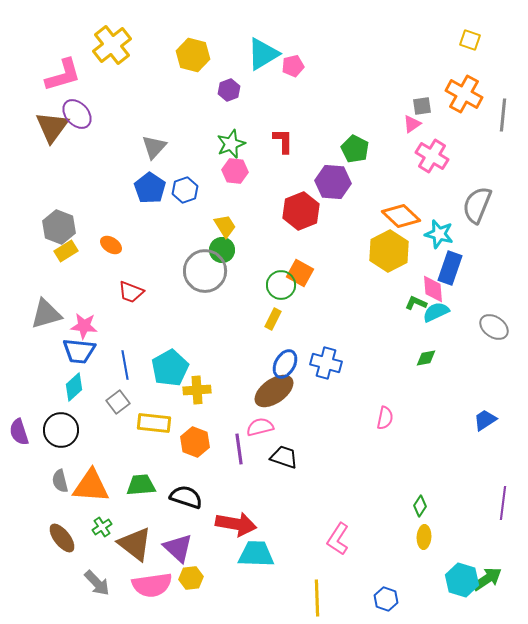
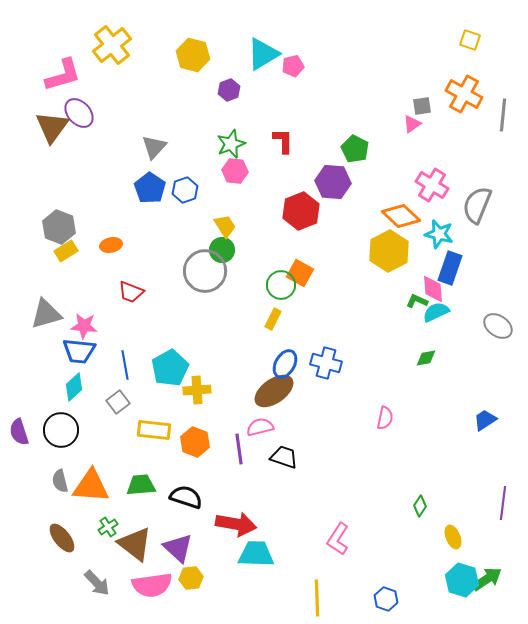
purple ellipse at (77, 114): moved 2 px right, 1 px up
pink cross at (432, 156): moved 29 px down
orange ellipse at (111, 245): rotated 45 degrees counterclockwise
green L-shape at (416, 303): moved 1 px right, 2 px up
gray ellipse at (494, 327): moved 4 px right, 1 px up
yellow rectangle at (154, 423): moved 7 px down
green cross at (102, 527): moved 6 px right
yellow ellipse at (424, 537): moved 29 px right; rotated 25 degrees counterclockwise
